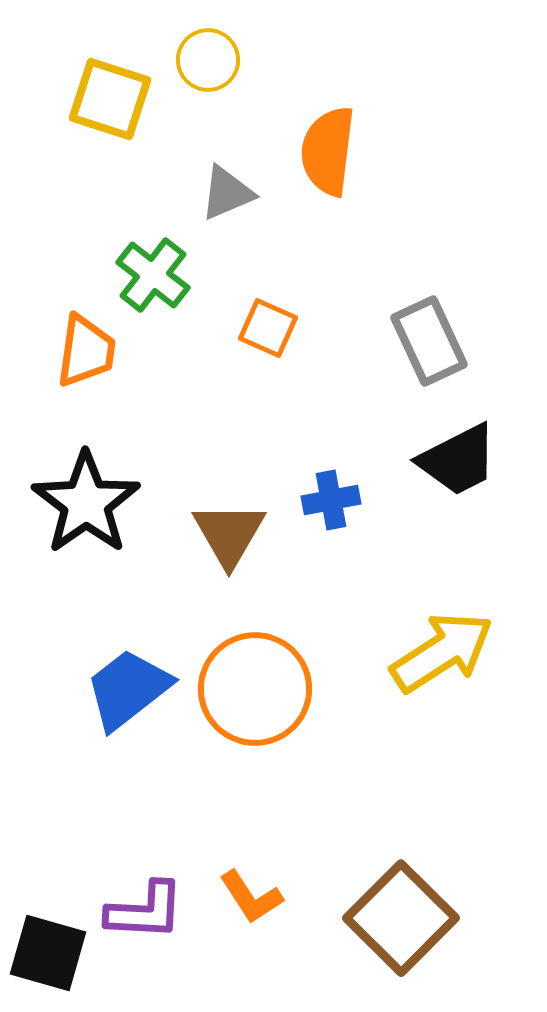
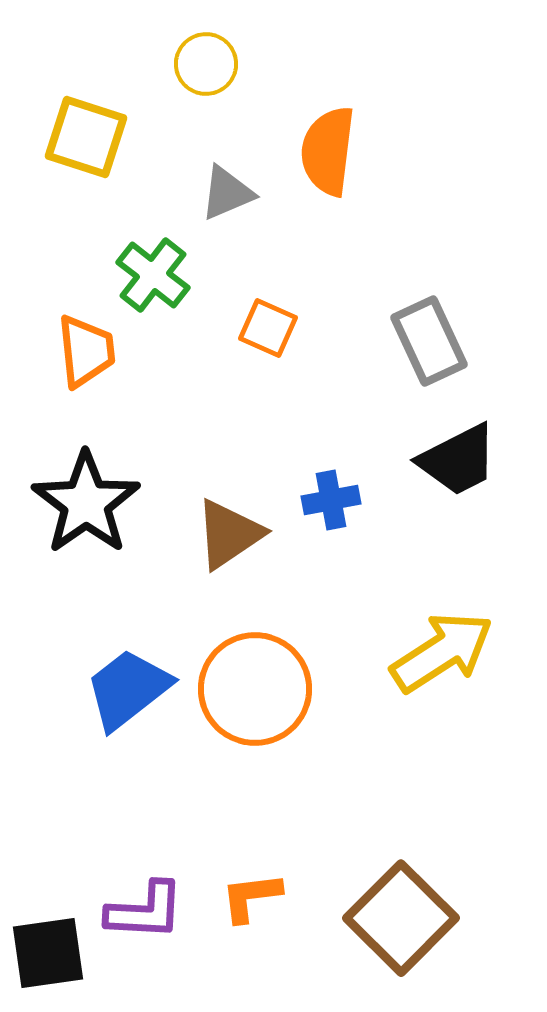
yellow circle: moved 2 px left, 4 px down
yellow square: moved 24 px left, 38 px down
orange trapezoid: rotated 14 degrees counterclockwise
brown triangle: rotated 26 degrees clockwise
orange L-shape: rotated 116 degrees clockwise
black square: rotated 24 degrees counterclockwise
